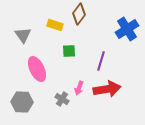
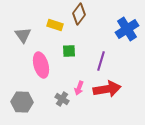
pink ellipse: moved 4 px right, 4 px up; rotated 10 degrees clockwise
